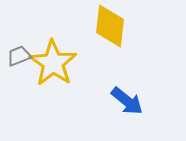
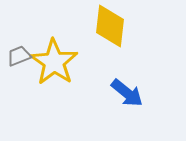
yellow star: moved 1 px right, 1 px up
blue arrow: moved 8 px up
